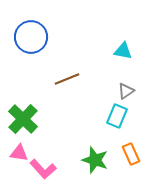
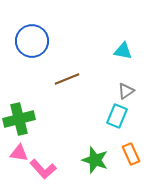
blue circle: moved 1 px right, 4 px down
green cross: moved 4 px left; rotated 32 degrees clockwise
